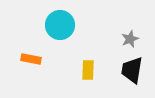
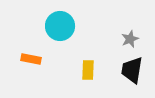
cyan circle: moved 1 px down
